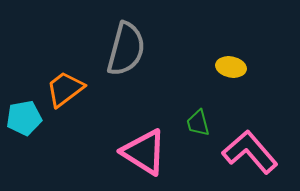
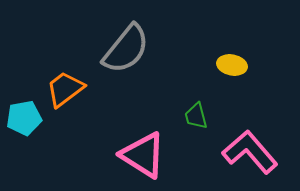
gray semicircle: rotated 24 degrees clockwise
yellow ellipse: moved 1 px right, 2 px up
green trapezoid: moved 2 px left, 7 px up
pink triangle: moved 1 px left, 3 px down
